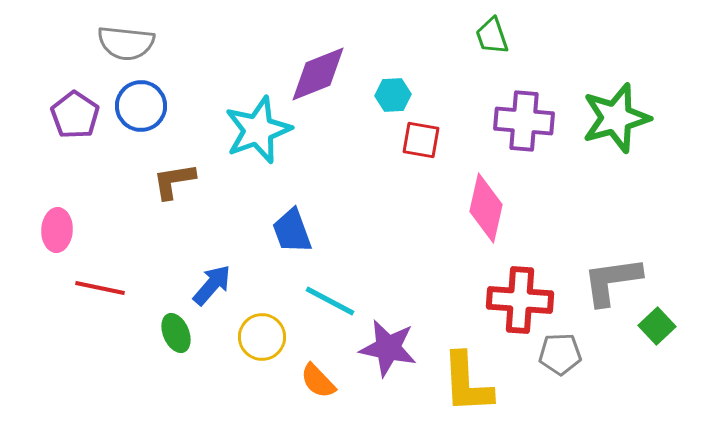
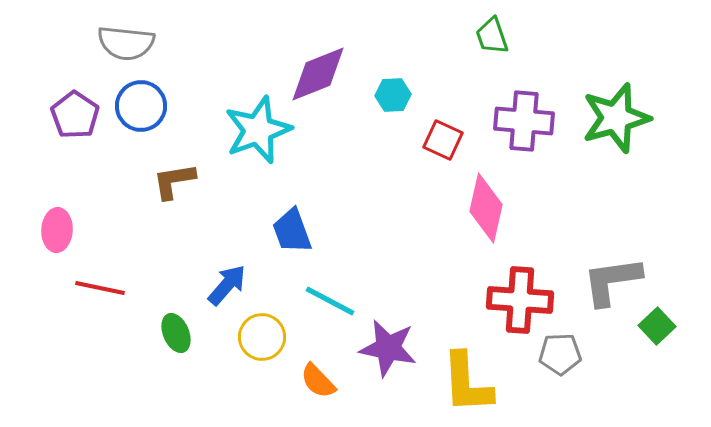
red square: moved 22 px right; rotated 15 degrees clockwise
blue arrow: moved 15 px right
